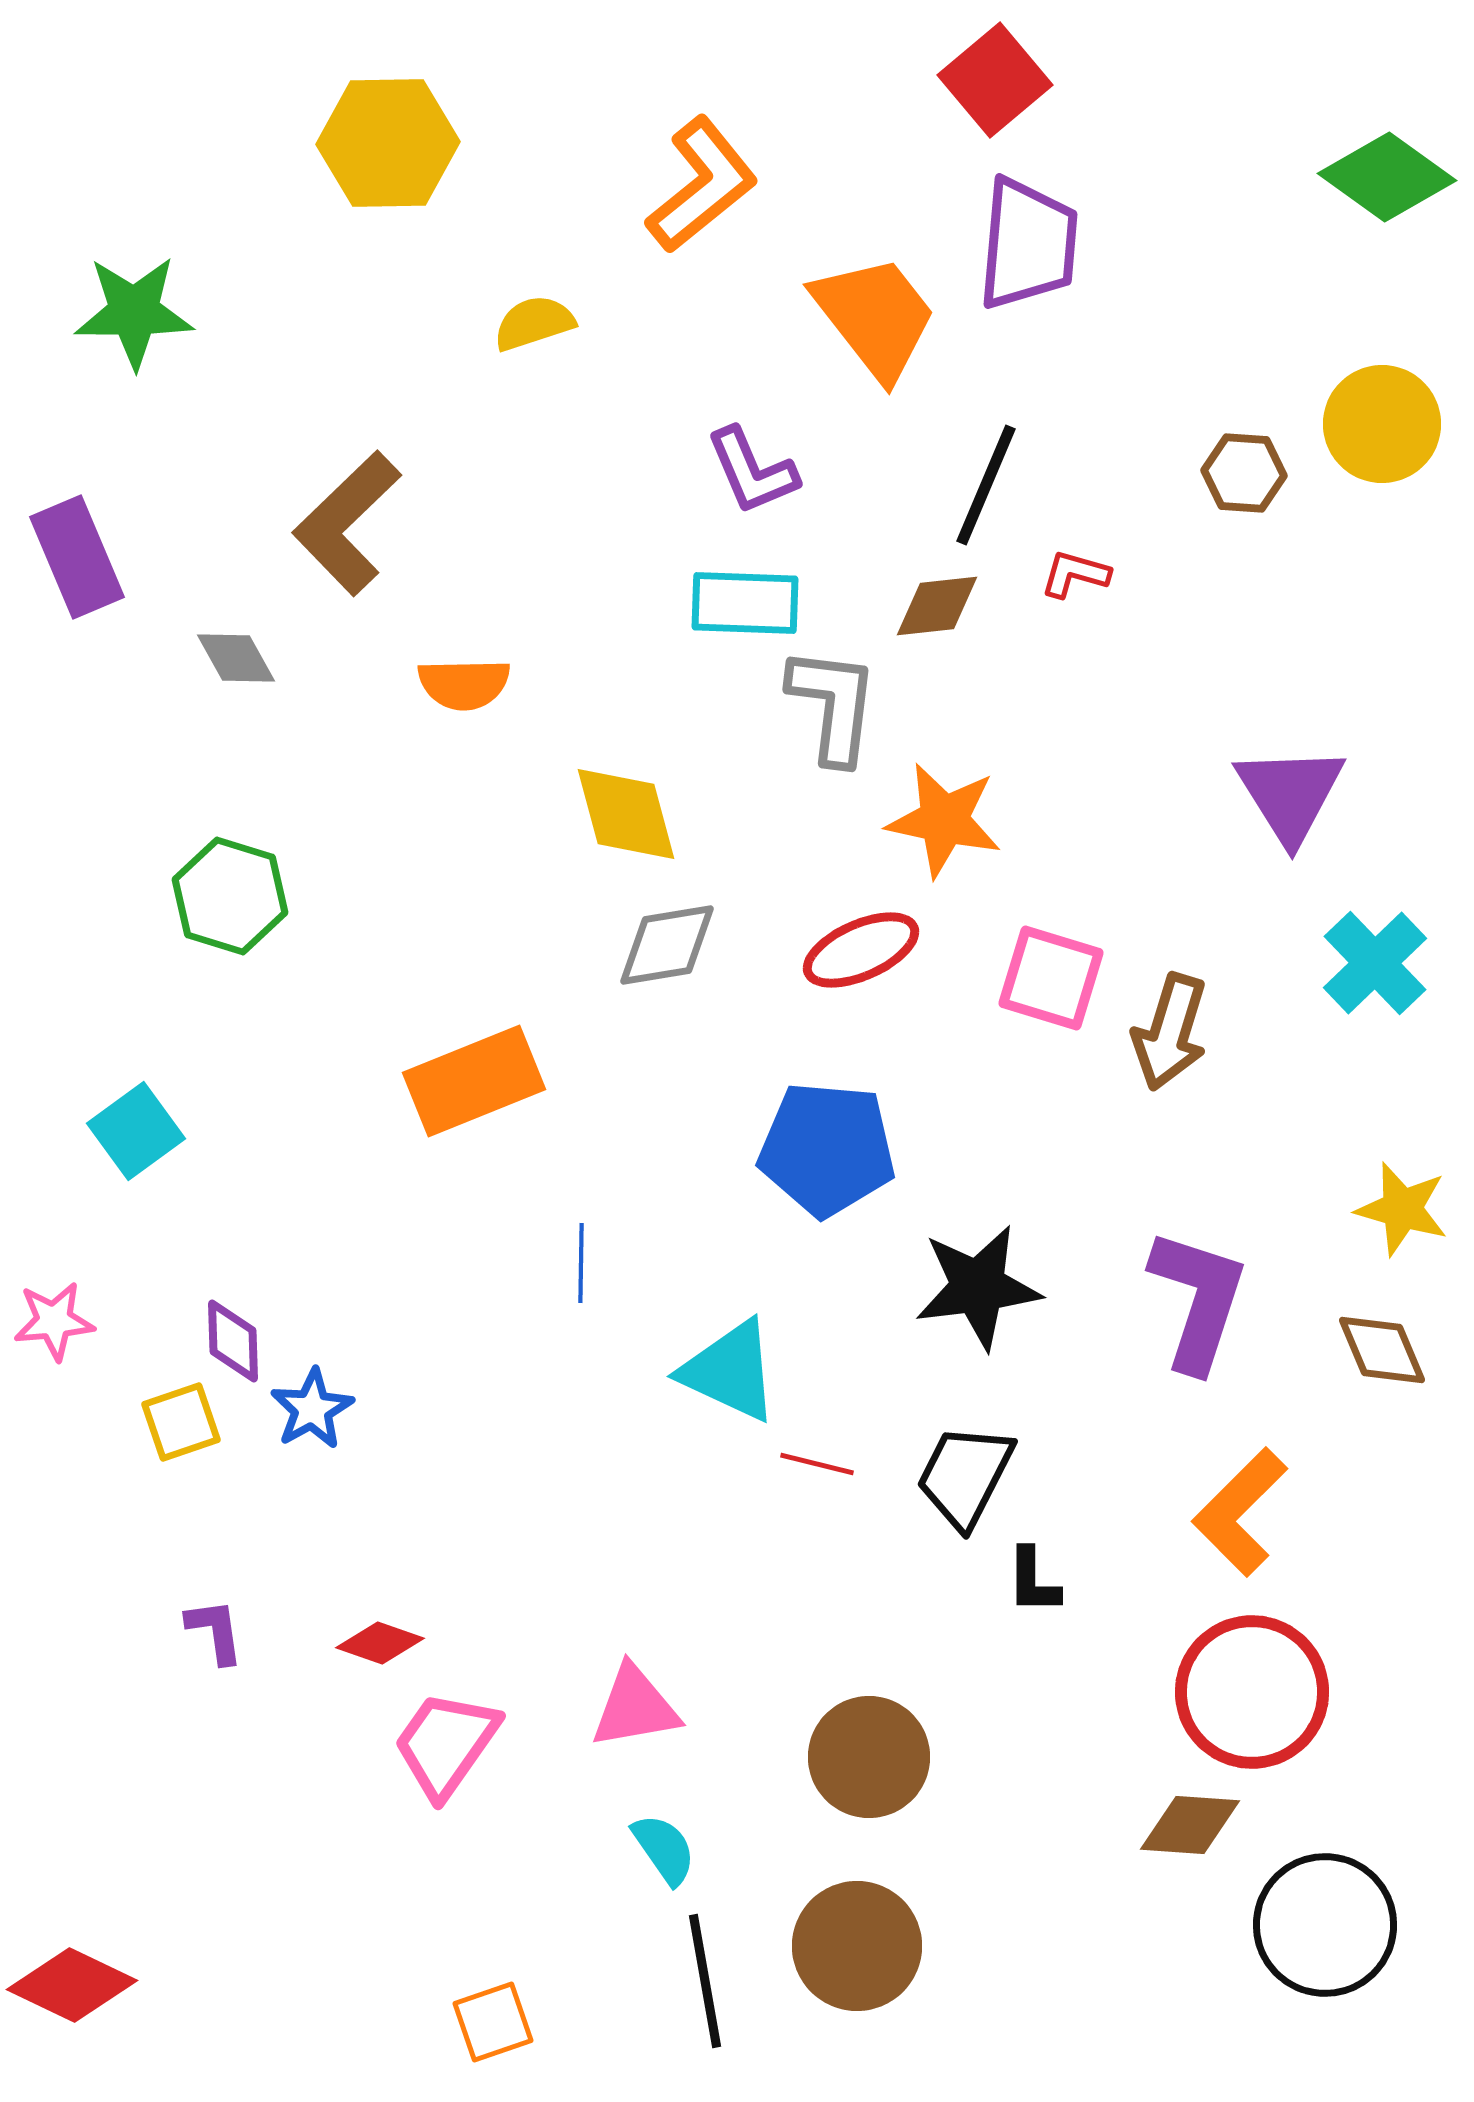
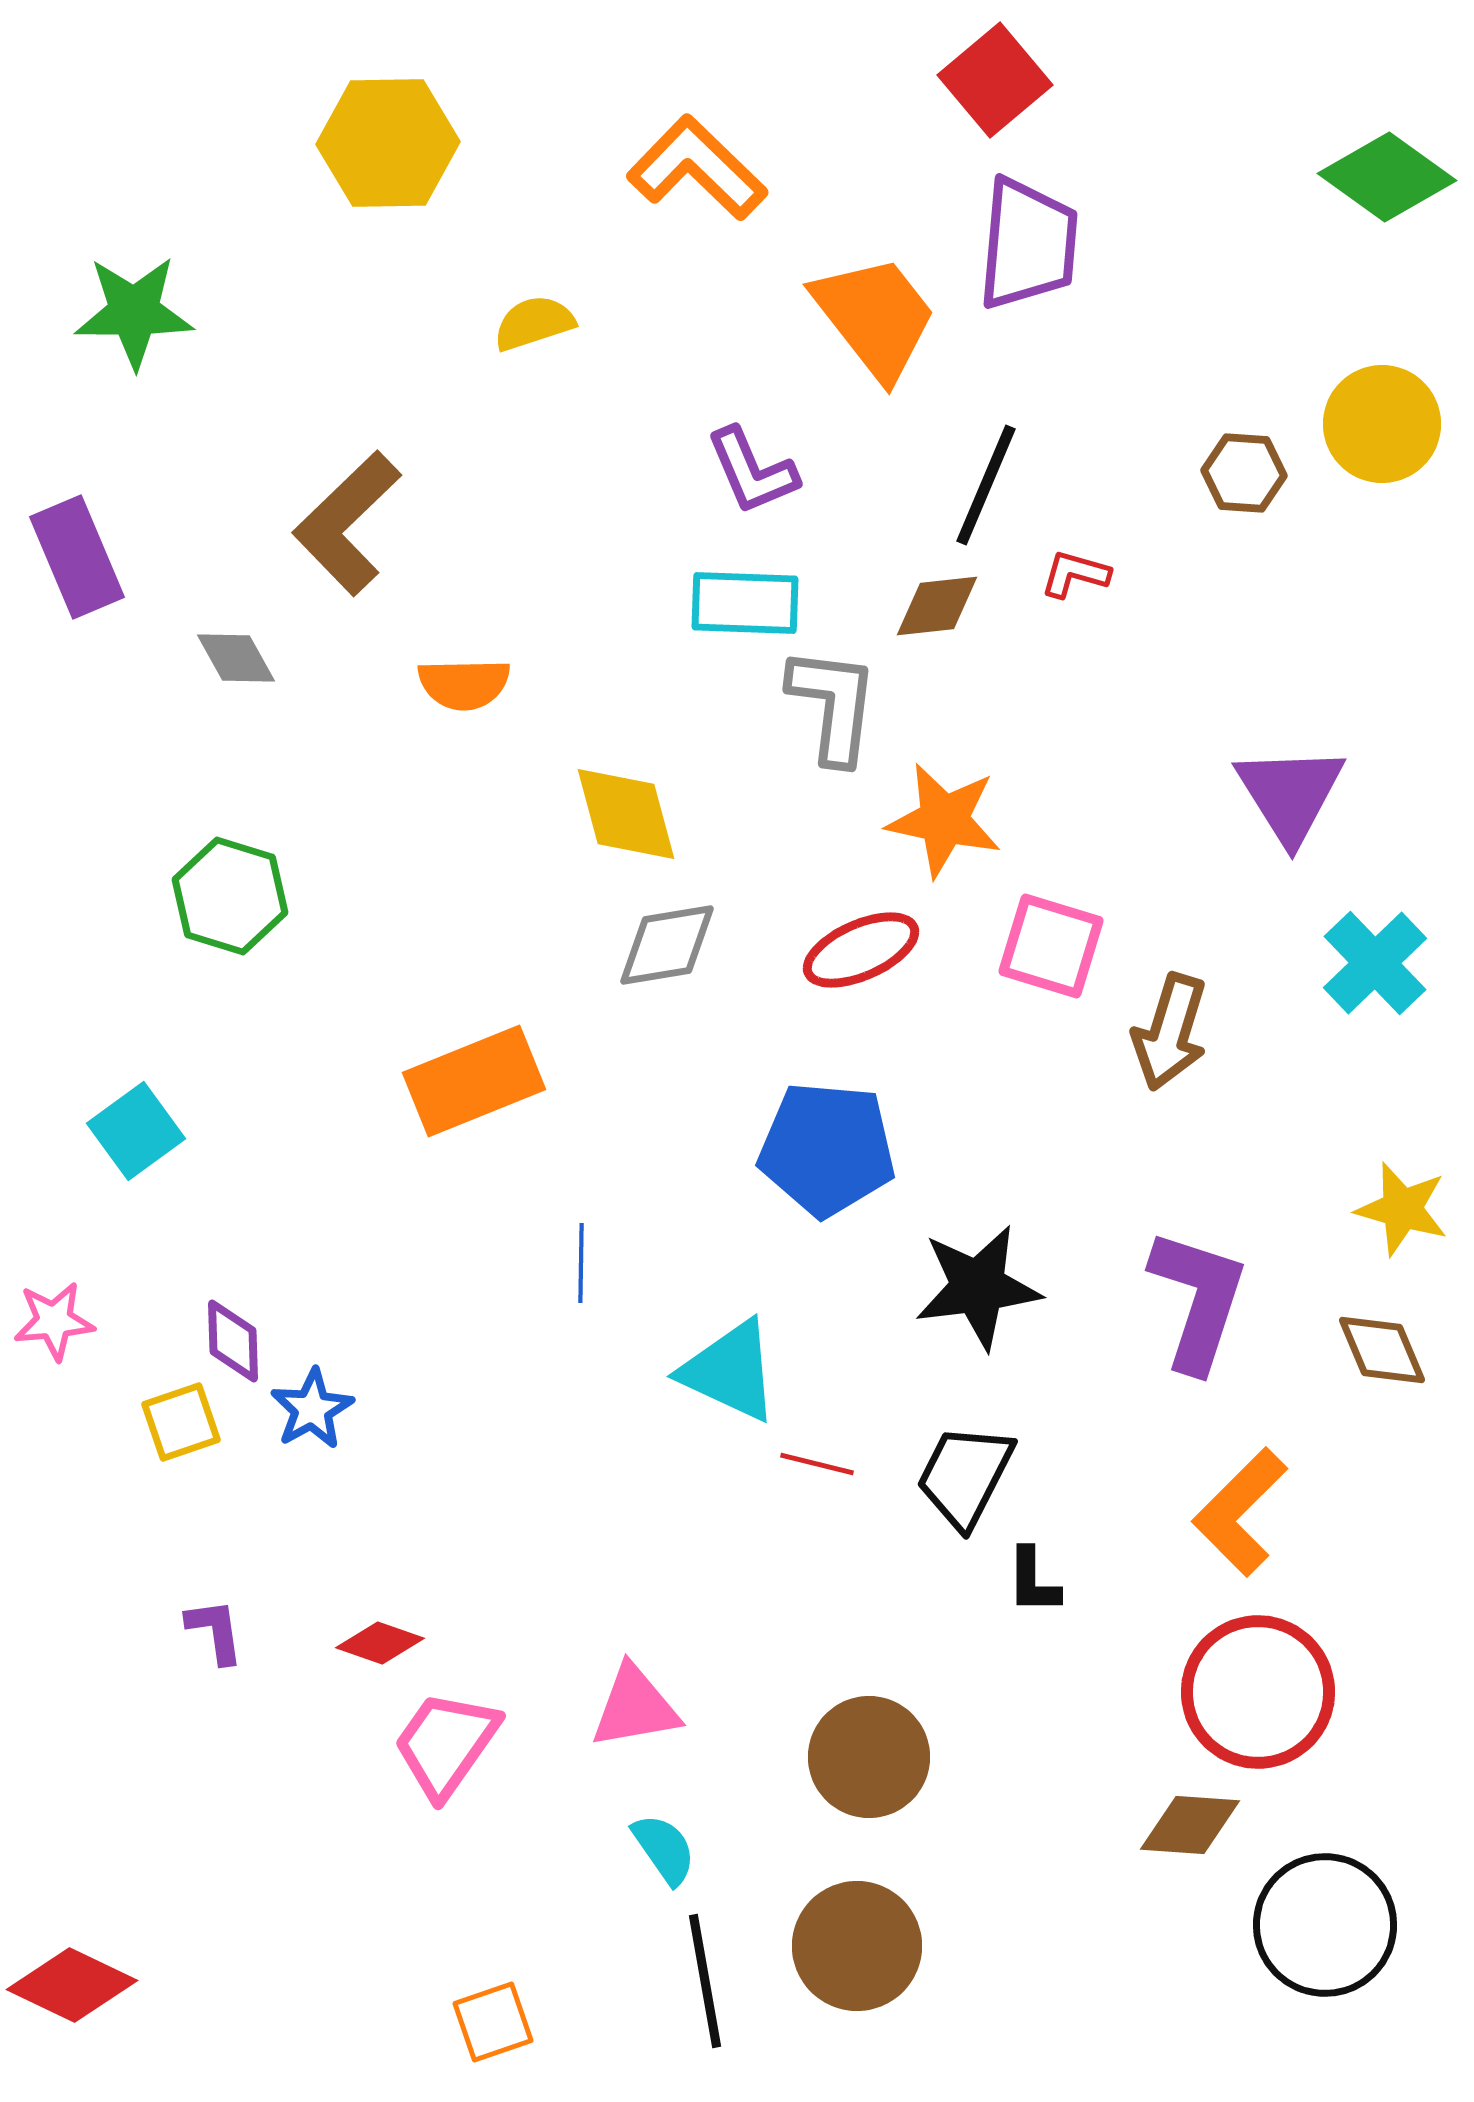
orange L-shape at (702, 185): moved 5 px left, 17 px up; rotated 97 degrees counterclockwise
pink square at (1051, 978): moved 32 px up
red circle at (1252, 1692): moved 6 px right
